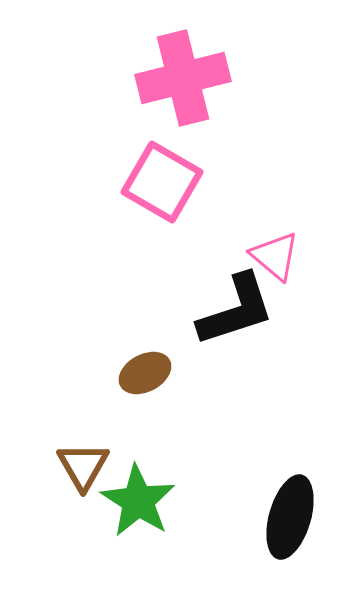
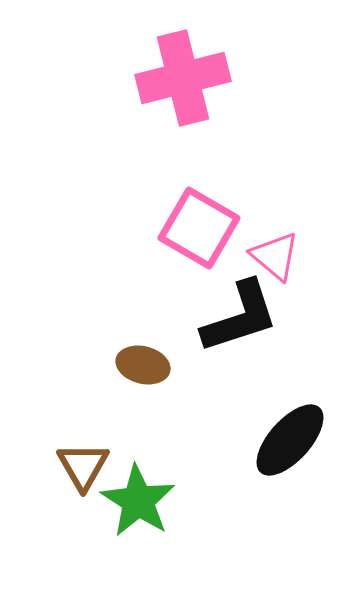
pink square: moved 37 px right, 46 px down
black L-shape: moved 4 px right, 7 px down
brown ellipse: moved 2 px left, 8 px up; rotated 42 degrees clockwise
black ellipse: moved 77 px up; rotated 26 degrees clockwise
